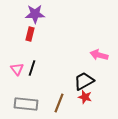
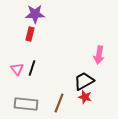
pink arrow: rotated 96 degrees counterclockwise
